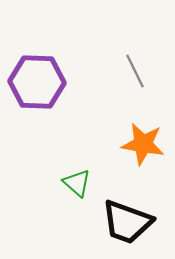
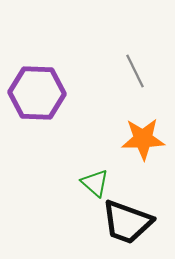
purple hexagon: moved 11 px down
orange star: moved 5 px up; rotated 12 degrees counterclockwise
green triangle: moved 18 px right
